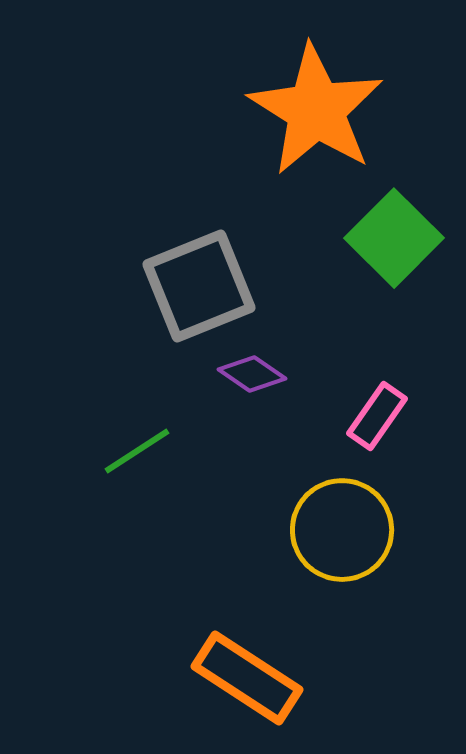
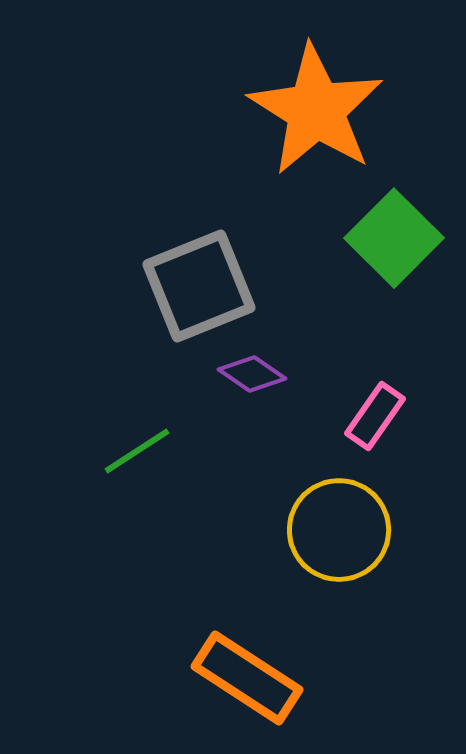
pink rectangle: moved 2 px left
yellow circle: moved 3 px left
